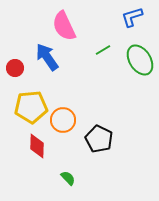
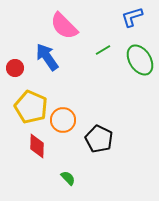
pink semicircle: rotated 20 degrees counterclockwise
yellow pentagon: rotated 28 degrees clockwise
